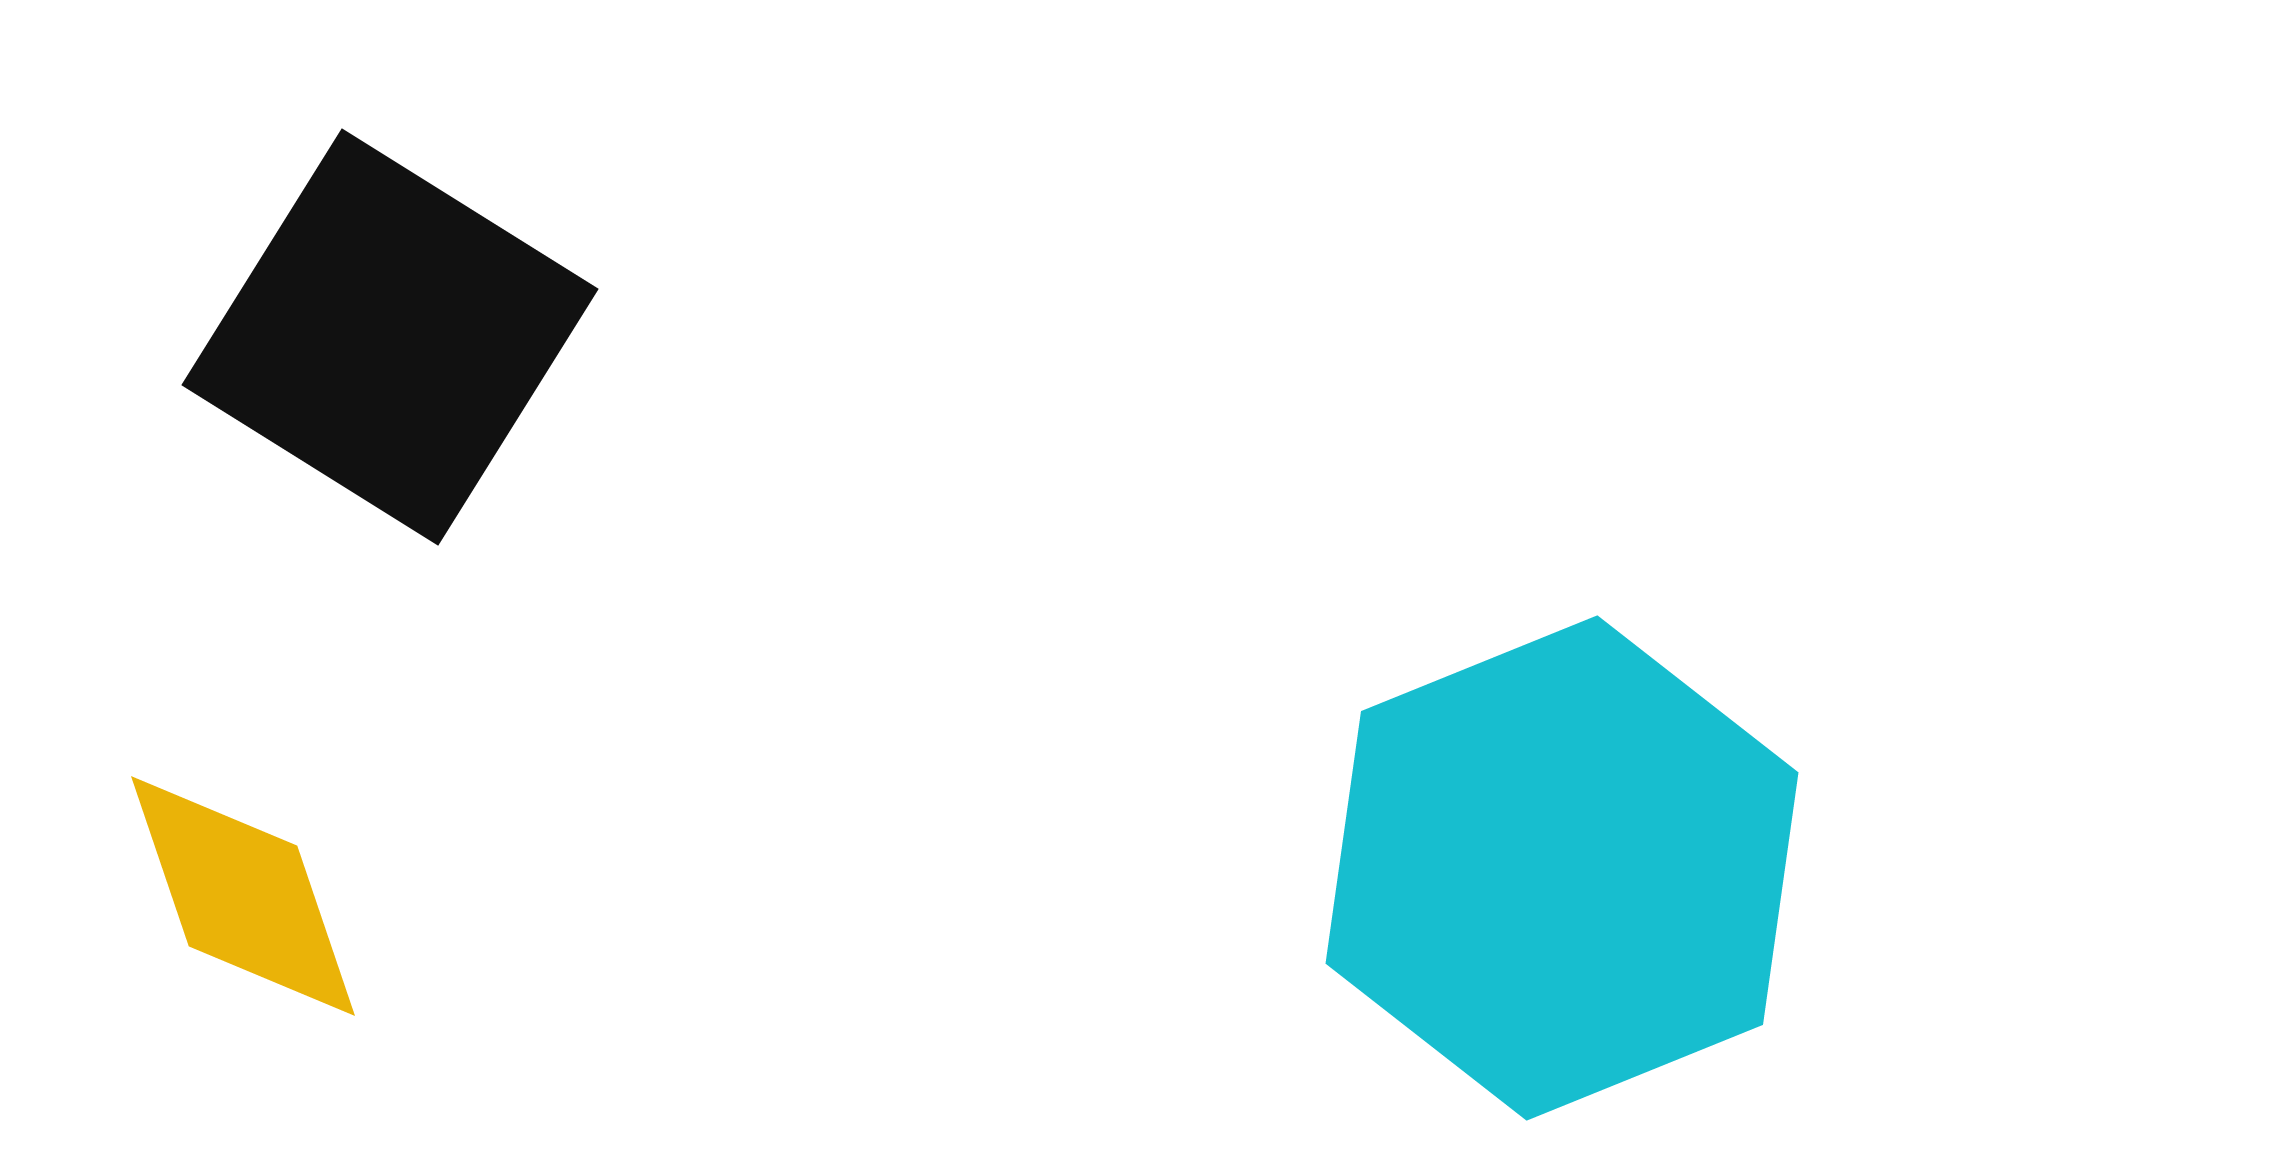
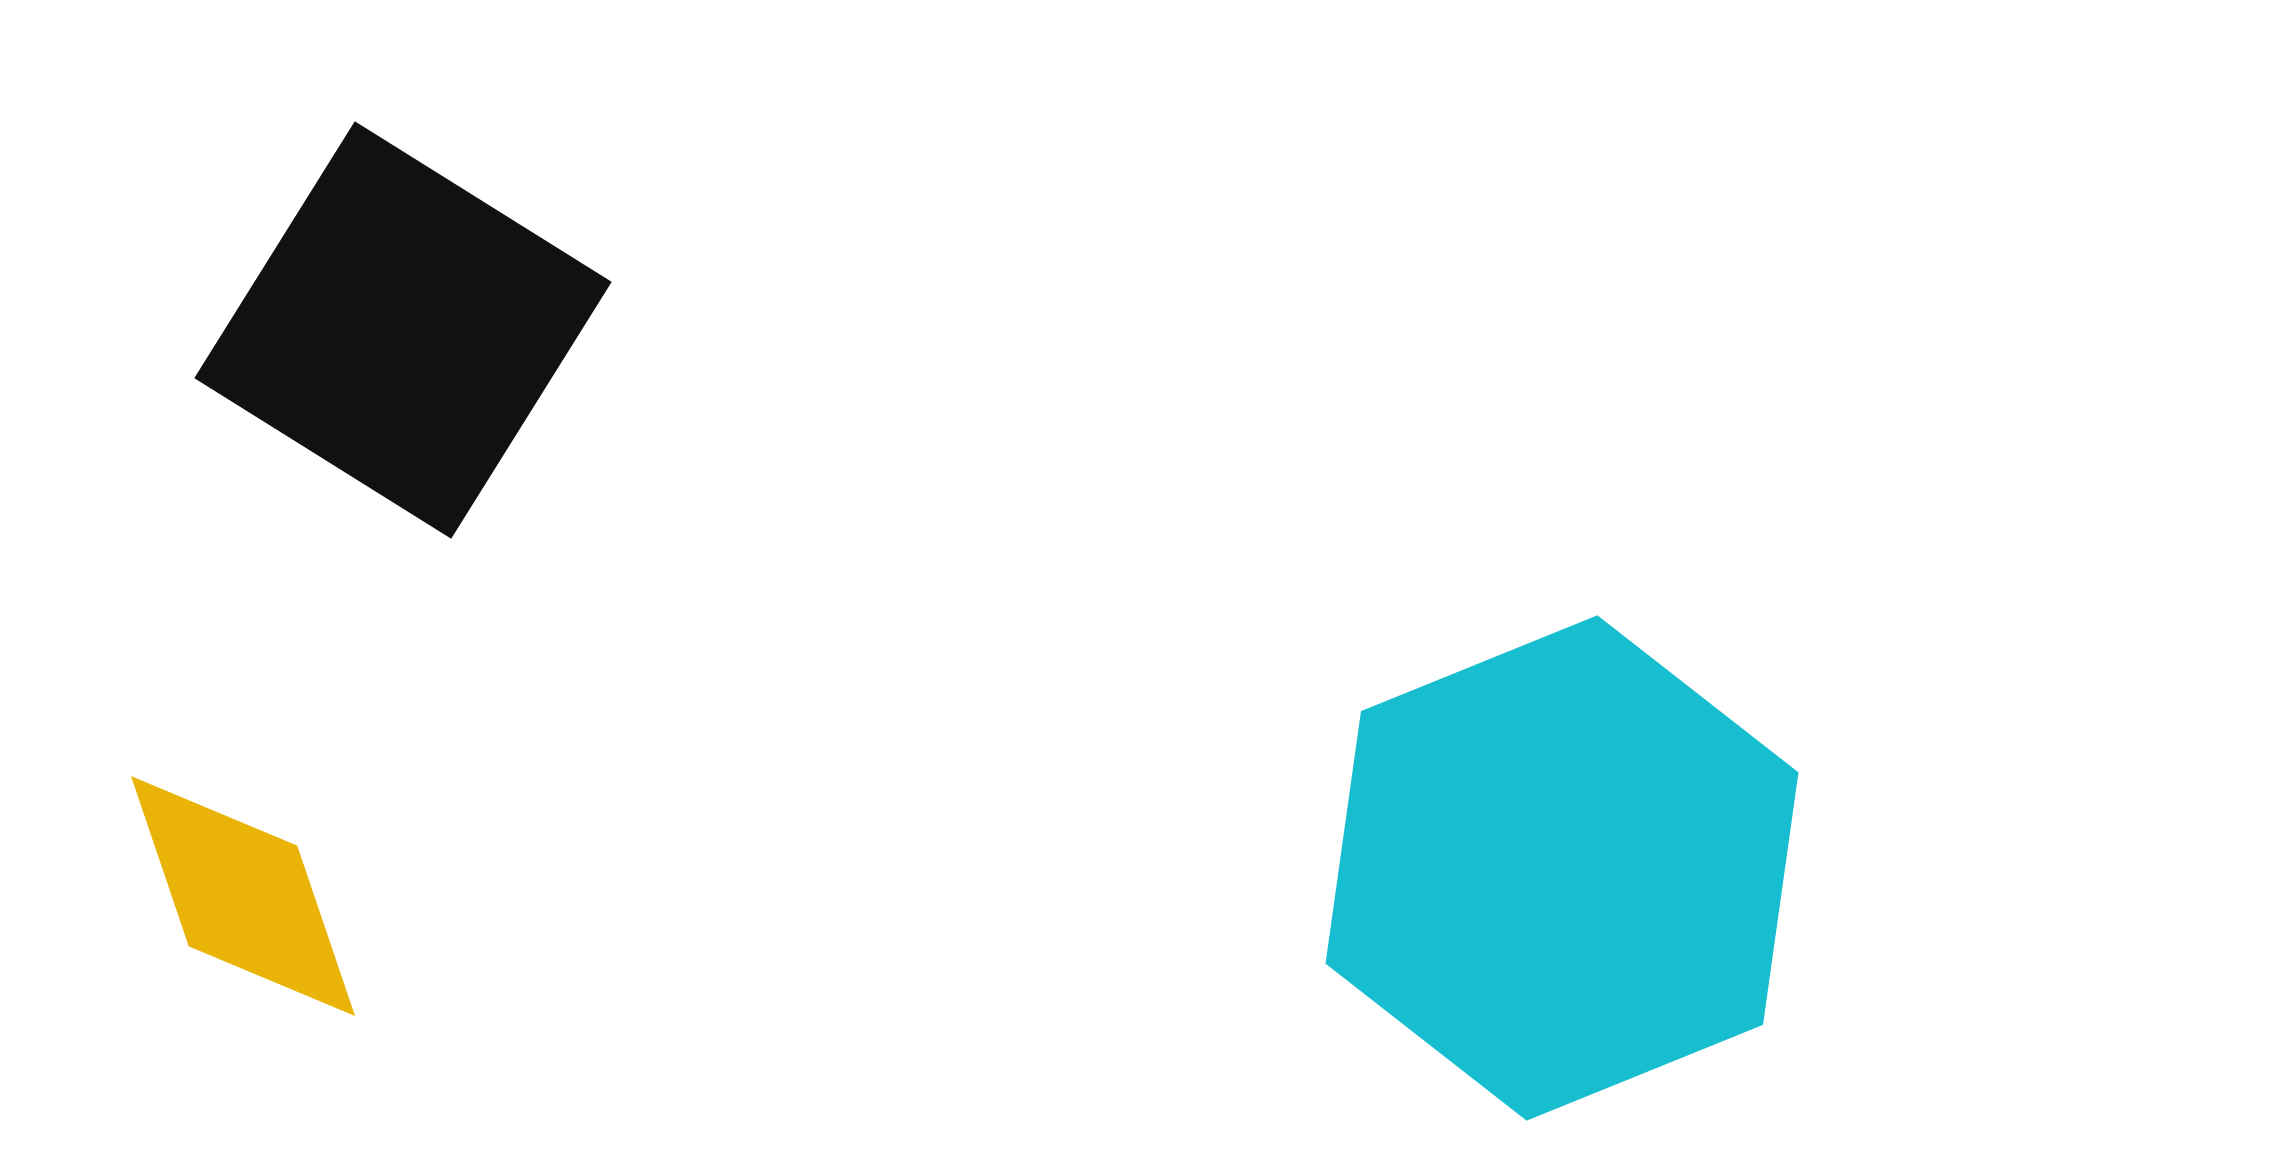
black square: moved 13 px right, 7 px up
